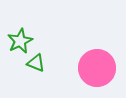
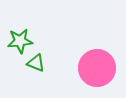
green star: rotated 20 degrees clockwise
